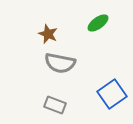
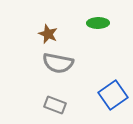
green ellipse: rotated 35 degrees clockwise
gray semicircle: moved 2 px left
blue square: moved 1 px right, 1 px down
